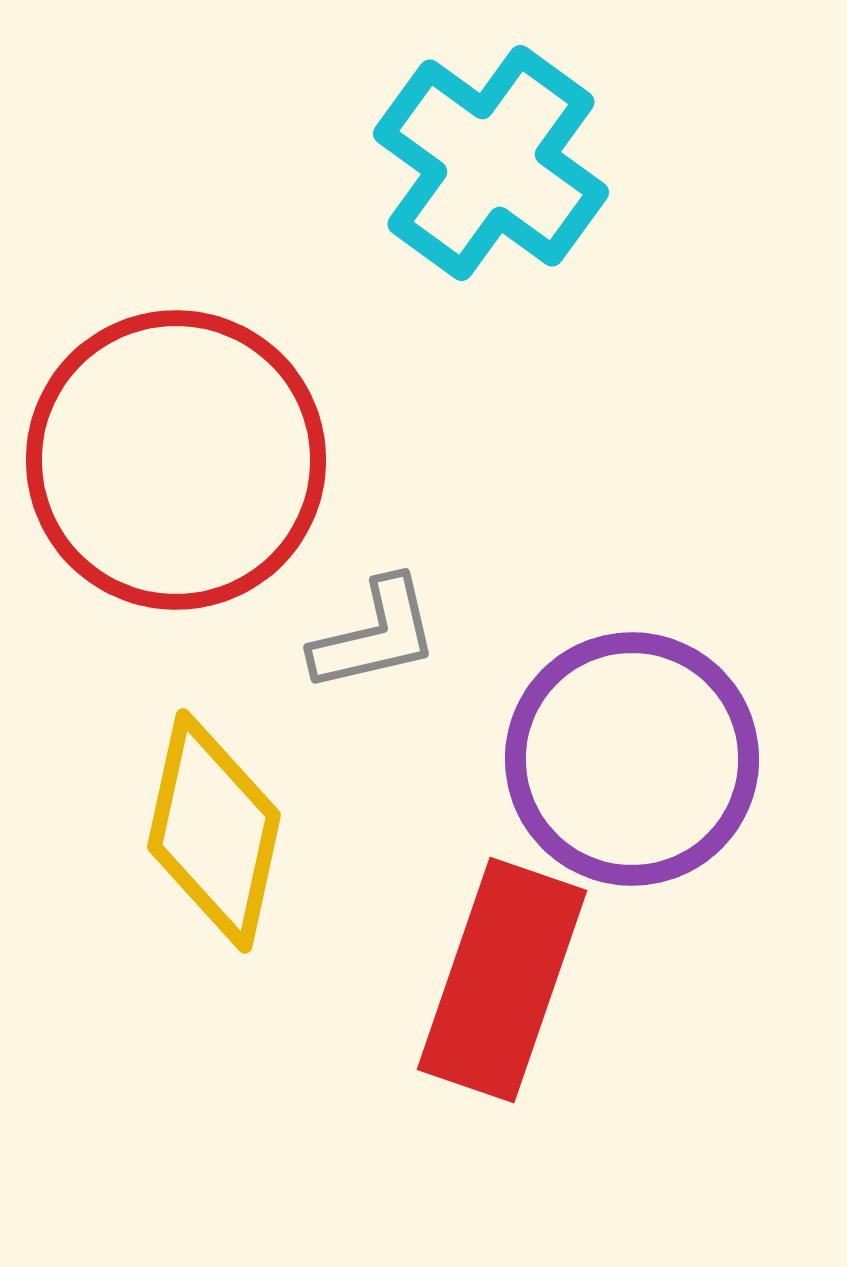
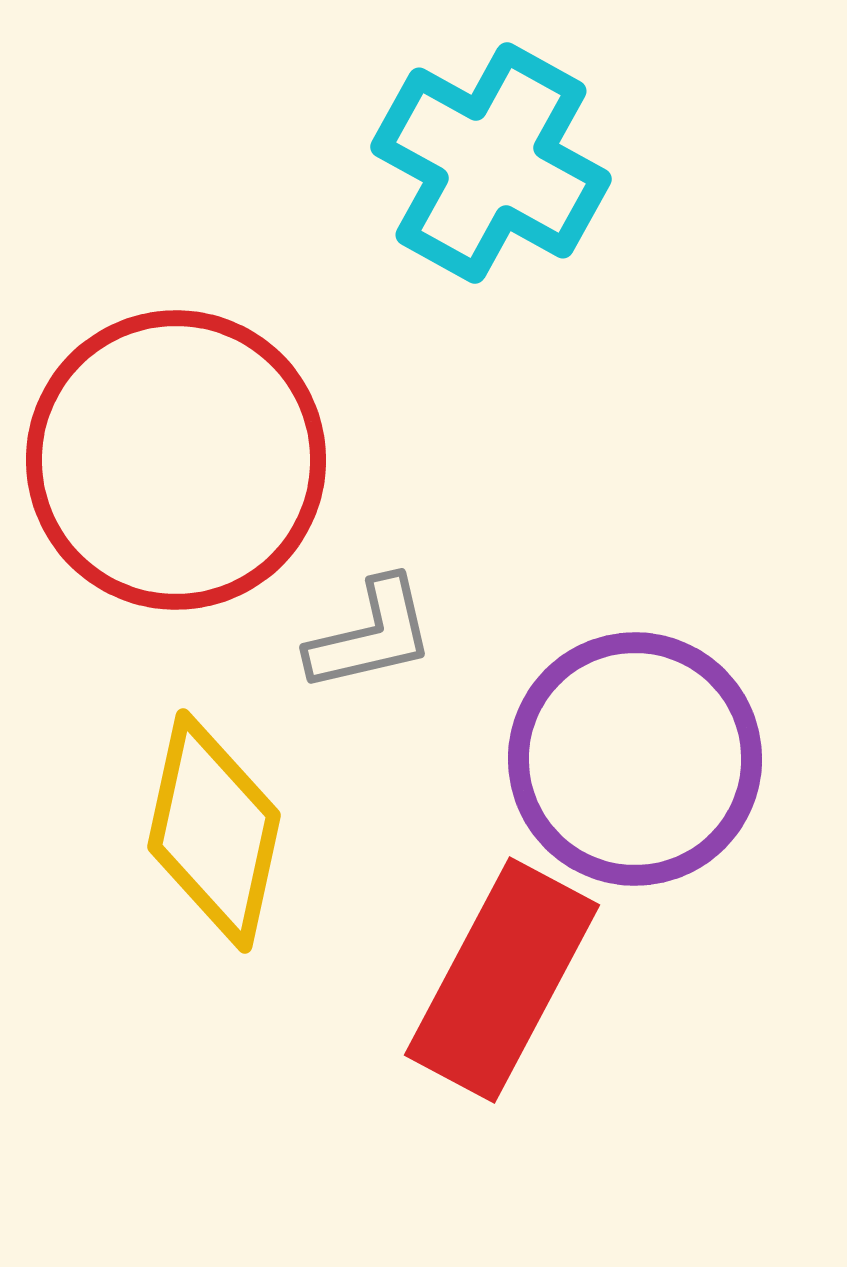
cyan cross: rotated 7 degrees counterclockwise
gray L-shape: moved 4 px left
purple circle: moved 3 px right
red rectangle: rotated 9 degrees clockwise
